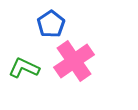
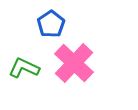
pink cross: moved 2 px down; rotated 12 degrees counterclockwise
